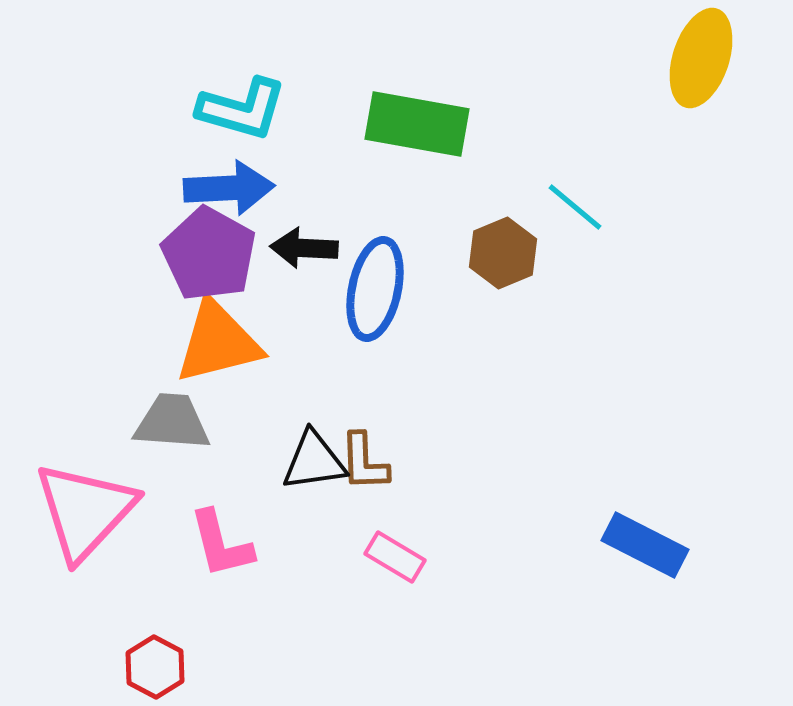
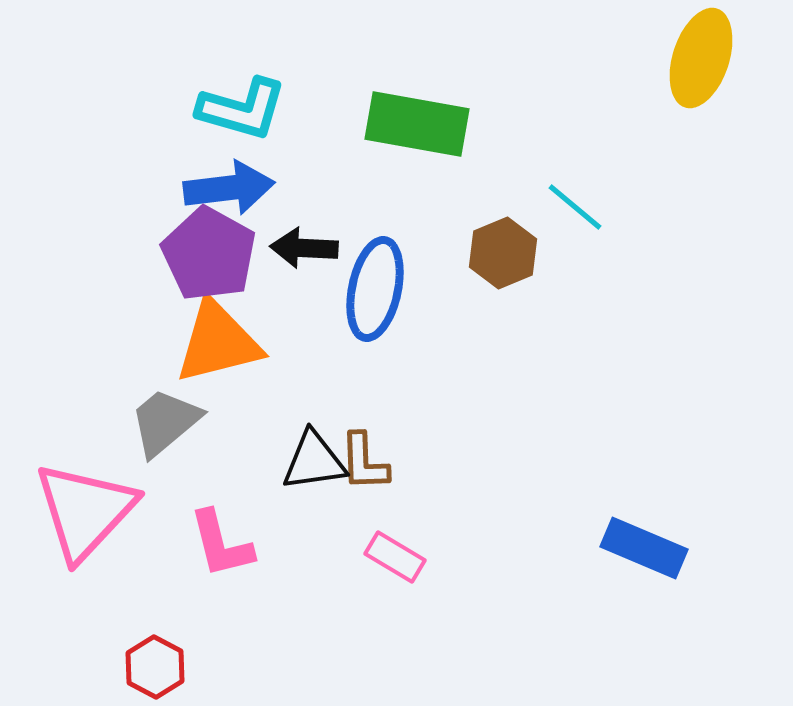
blue arrow: rotated 4 degrees counterclockwise
gray trapezoid: moved 7 px left; rotated 44 degrees counterclockwise
blue rectangle: moved 1 px left, 3 px down; rotated 4 degrees counterclockwise
